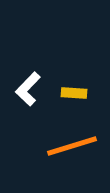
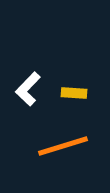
orange line: moved 9 px left
